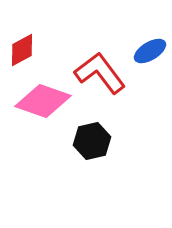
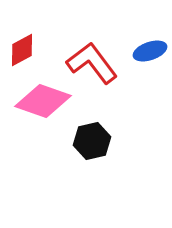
blue ellipse: rotated 12 degrees clockwise
red L-shape: moved 8 px left, 10 px up
